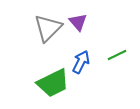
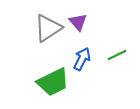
gray triangle: rotated 12 degrees clockwise
blue arrow: moved 1 px right, 3 px up
green trapezoid: moved 1 px up
